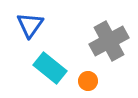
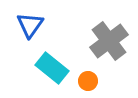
gray cross: rotated 9 degrees counterclockwise
cyan rectangle: moved 2 px right
